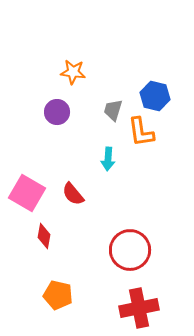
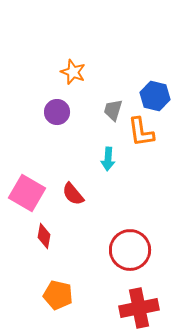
orange star: rotated 15 degrees clockwise
